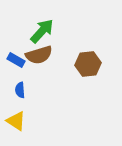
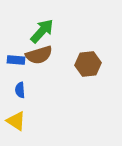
blue rectangle: rotated 24 degrees counterclockwise
